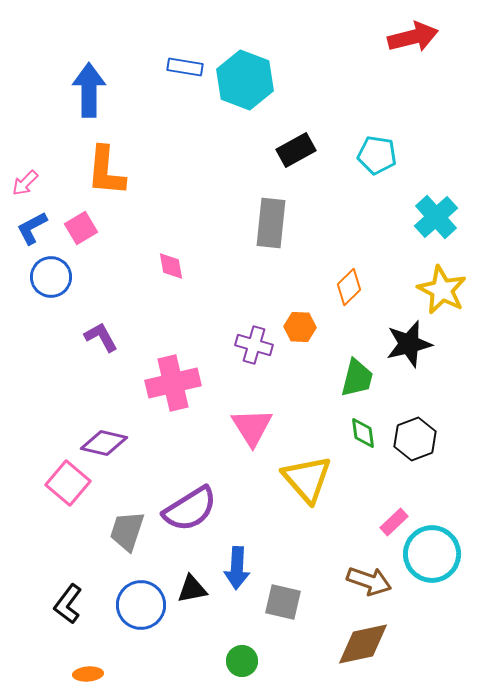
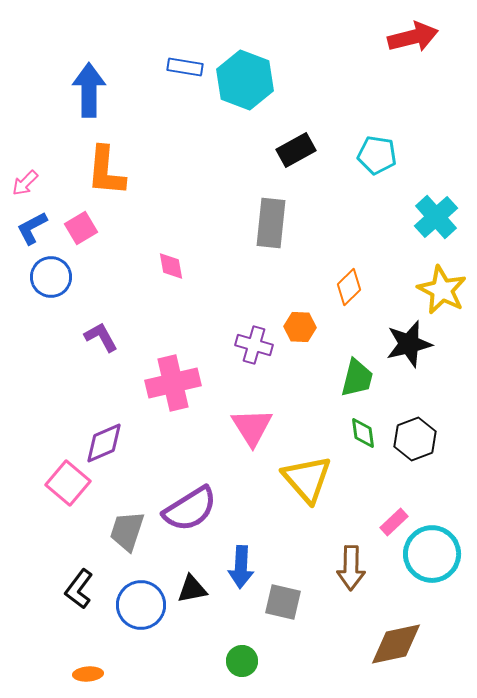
purple diamond at (104, 443): rotated 36 degrees counterclockwise
blue arrow at (237, 568): moved 4 px right, 1 px up
brown arrow at (369, 581): moved 18 px left, 13 px up; rotated 72 degrees clockwise
black L-shape at (68, 604): moved 11 px right, 15 px up
brown diamond at (363, 644): moved 33 px right
